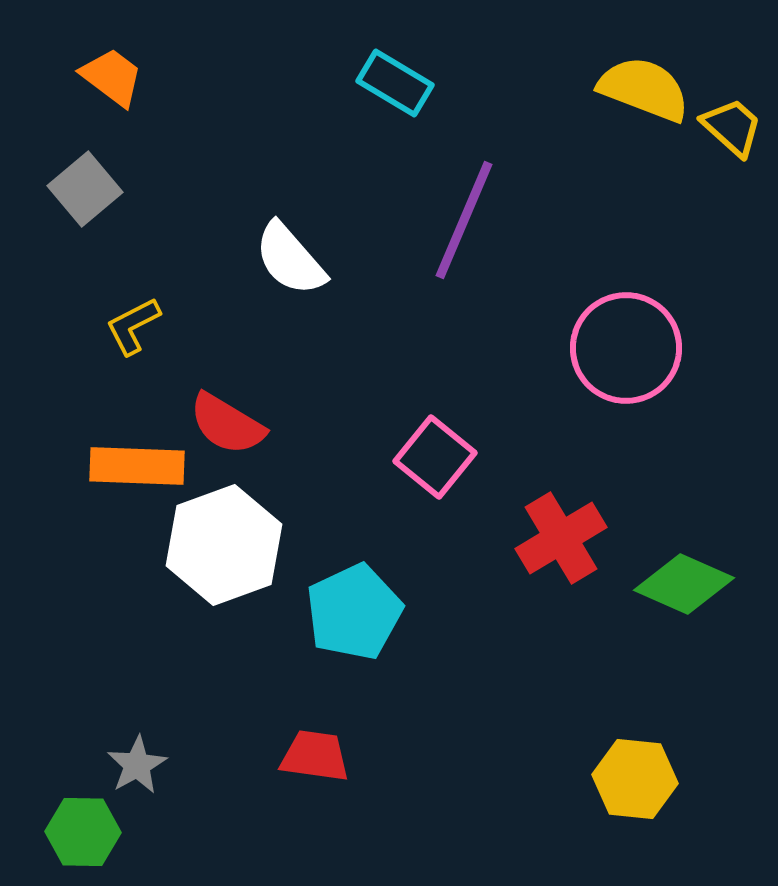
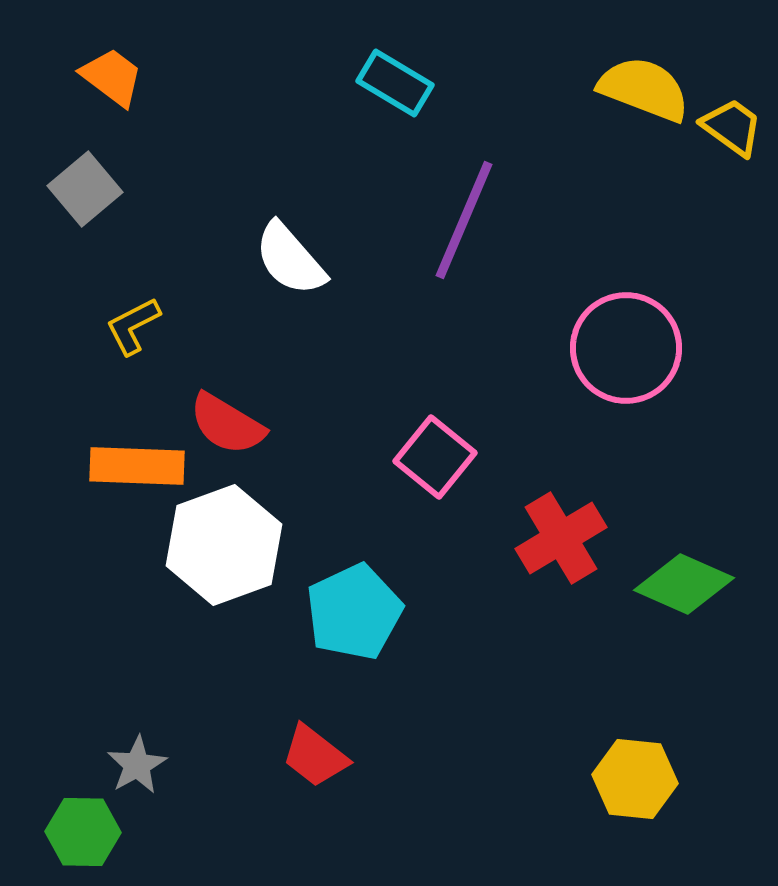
yellow trapezoid: rotated 6 degrees counterclockwise
red trapezoid: rotated 150 degrees counterclockwise
